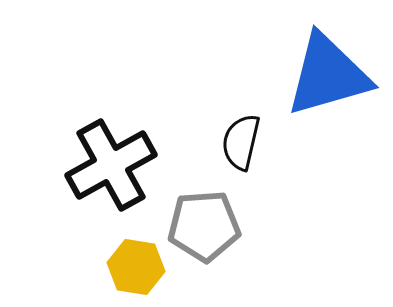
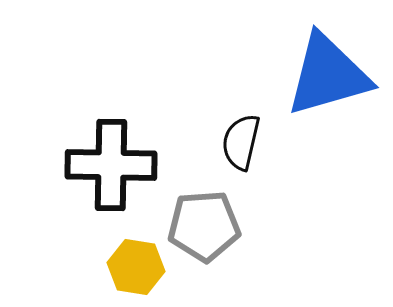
black cross: rotated 30 degrees clockwise
